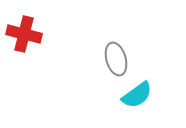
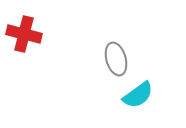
cyan semicircle: moved 1 px right
